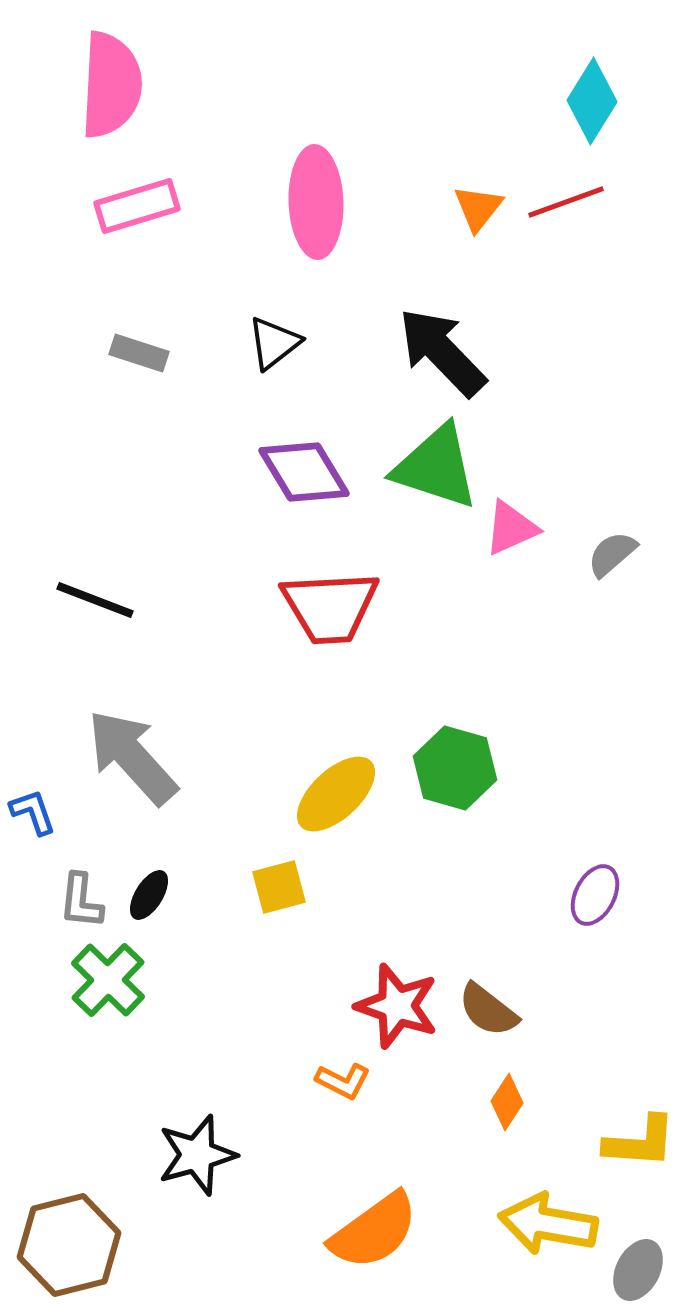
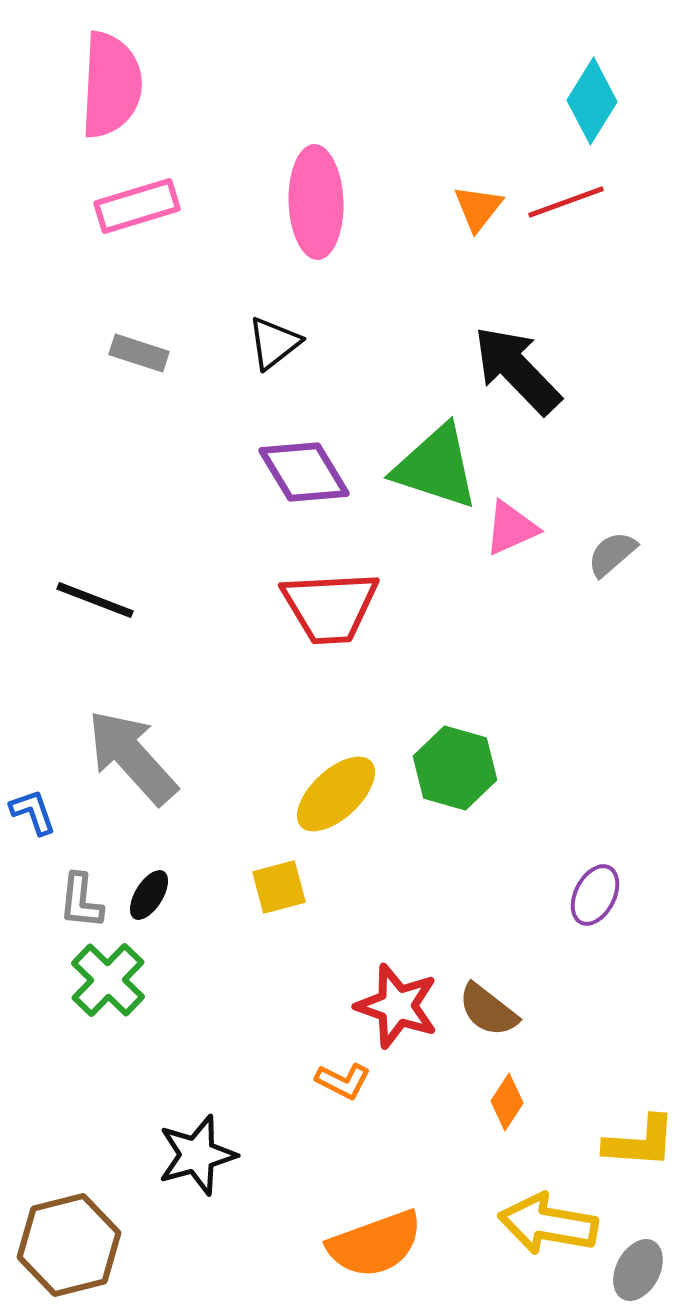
black arrow: moved 75 px right, 18 px down
orange semicircle: moved 1 px right, 13 px down; rotated 16 degrees clockwise
